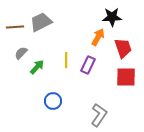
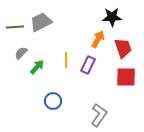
orange arrow: moved 2 px down
